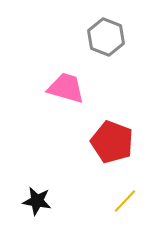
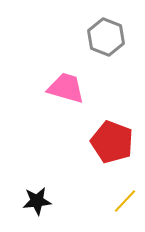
black star: rotated 16 degrees counterclockwise
